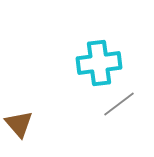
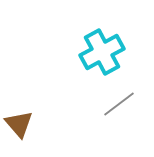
cyan cross: moved 3 px right, 11 px up; rotated 21 degrees counterclockwise
